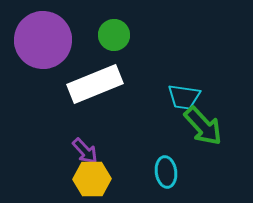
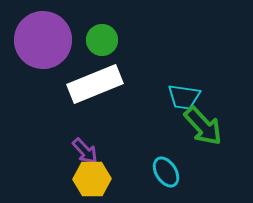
green circle: moved 12 px left, 5 px down
cyan ellipse: rotated 24 degrees counterclockwise
